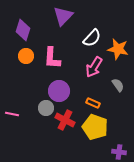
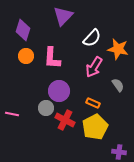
yellow pentagon: rotated 25 degrees clockwise
